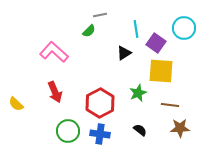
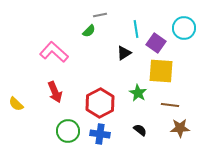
green star: rotated 18 degrees counterclockwise
